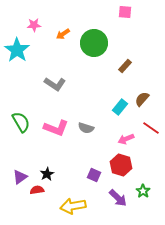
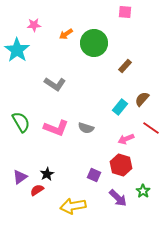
orange arrow: moved 3 px right
red semicircle: rotated 24 degrees counterclockwise
